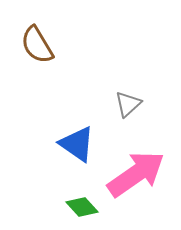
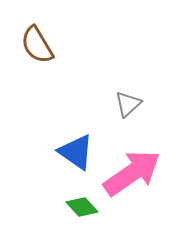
blue triangle: moved 1 px left, 8 px down
pink arrow: moved 4 px left, 1 px up
